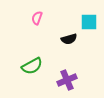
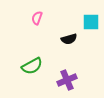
cyan square: moved 2 px right
